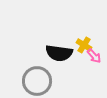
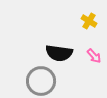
yellow cross: moved 5 px right, 24 px up
gray circle: moved 4 px right
